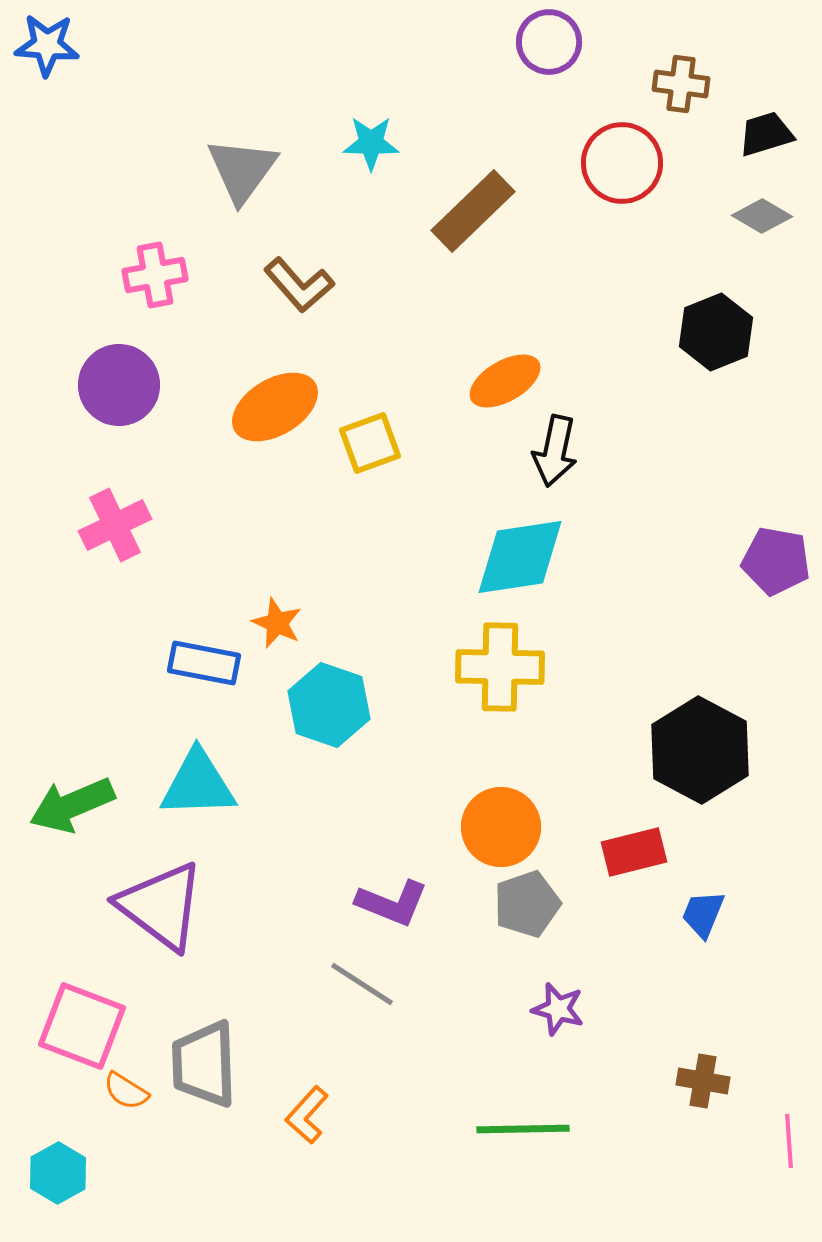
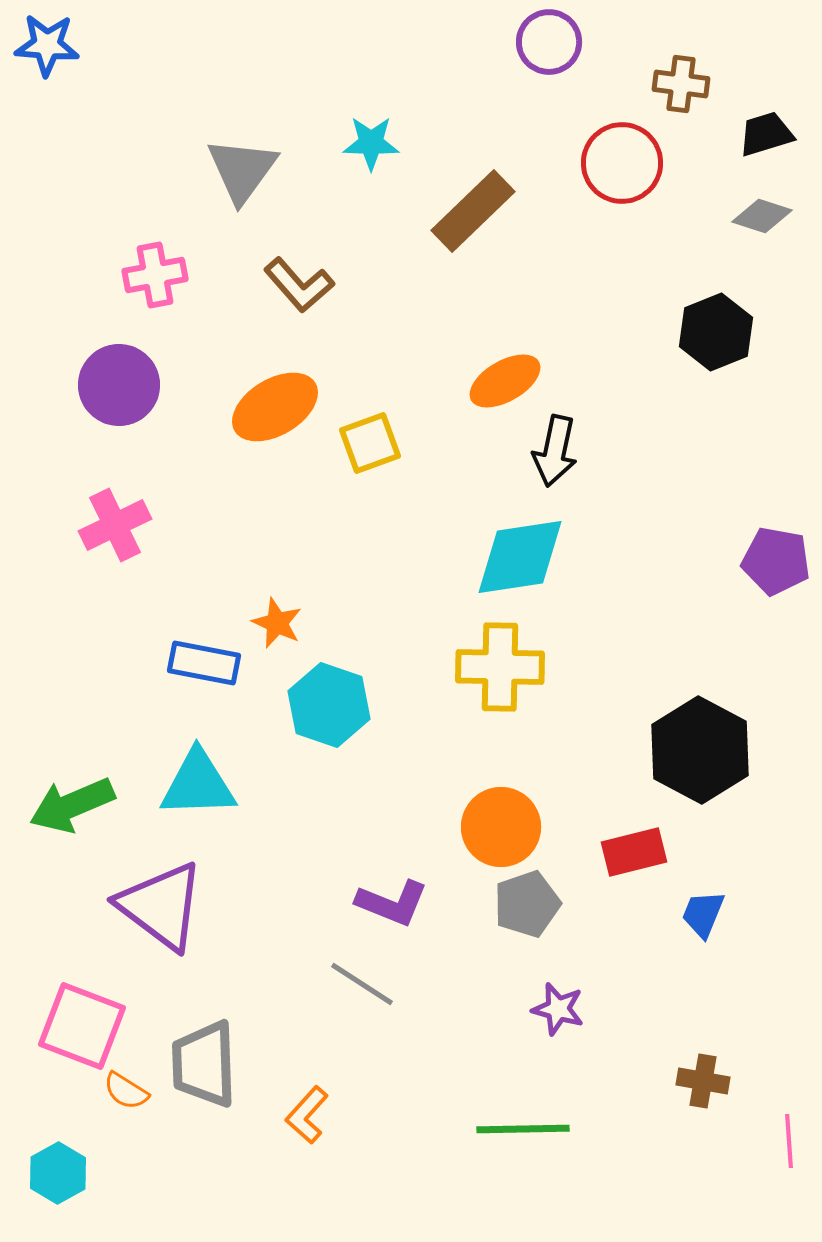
gray diamond at (762, 216): rotated 12 degrees counterclockwise
